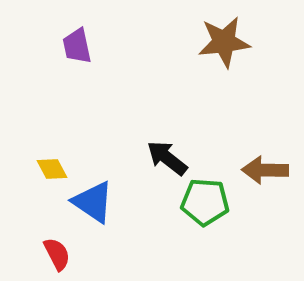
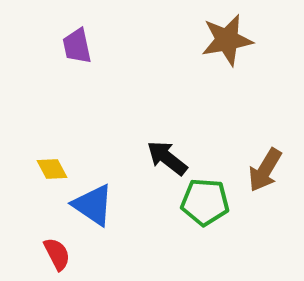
brown star: moved 3 px right, 2 px up; rotated 4 degrees counterclockwise
brown arrow: rotated 60 degrees counterclockwise
blue triangle: moved 3 px down
